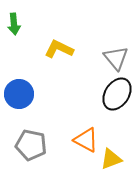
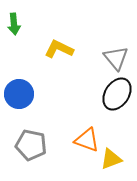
orange triangle: moved 1 px right; rotated 8 degrees counterclockwise
